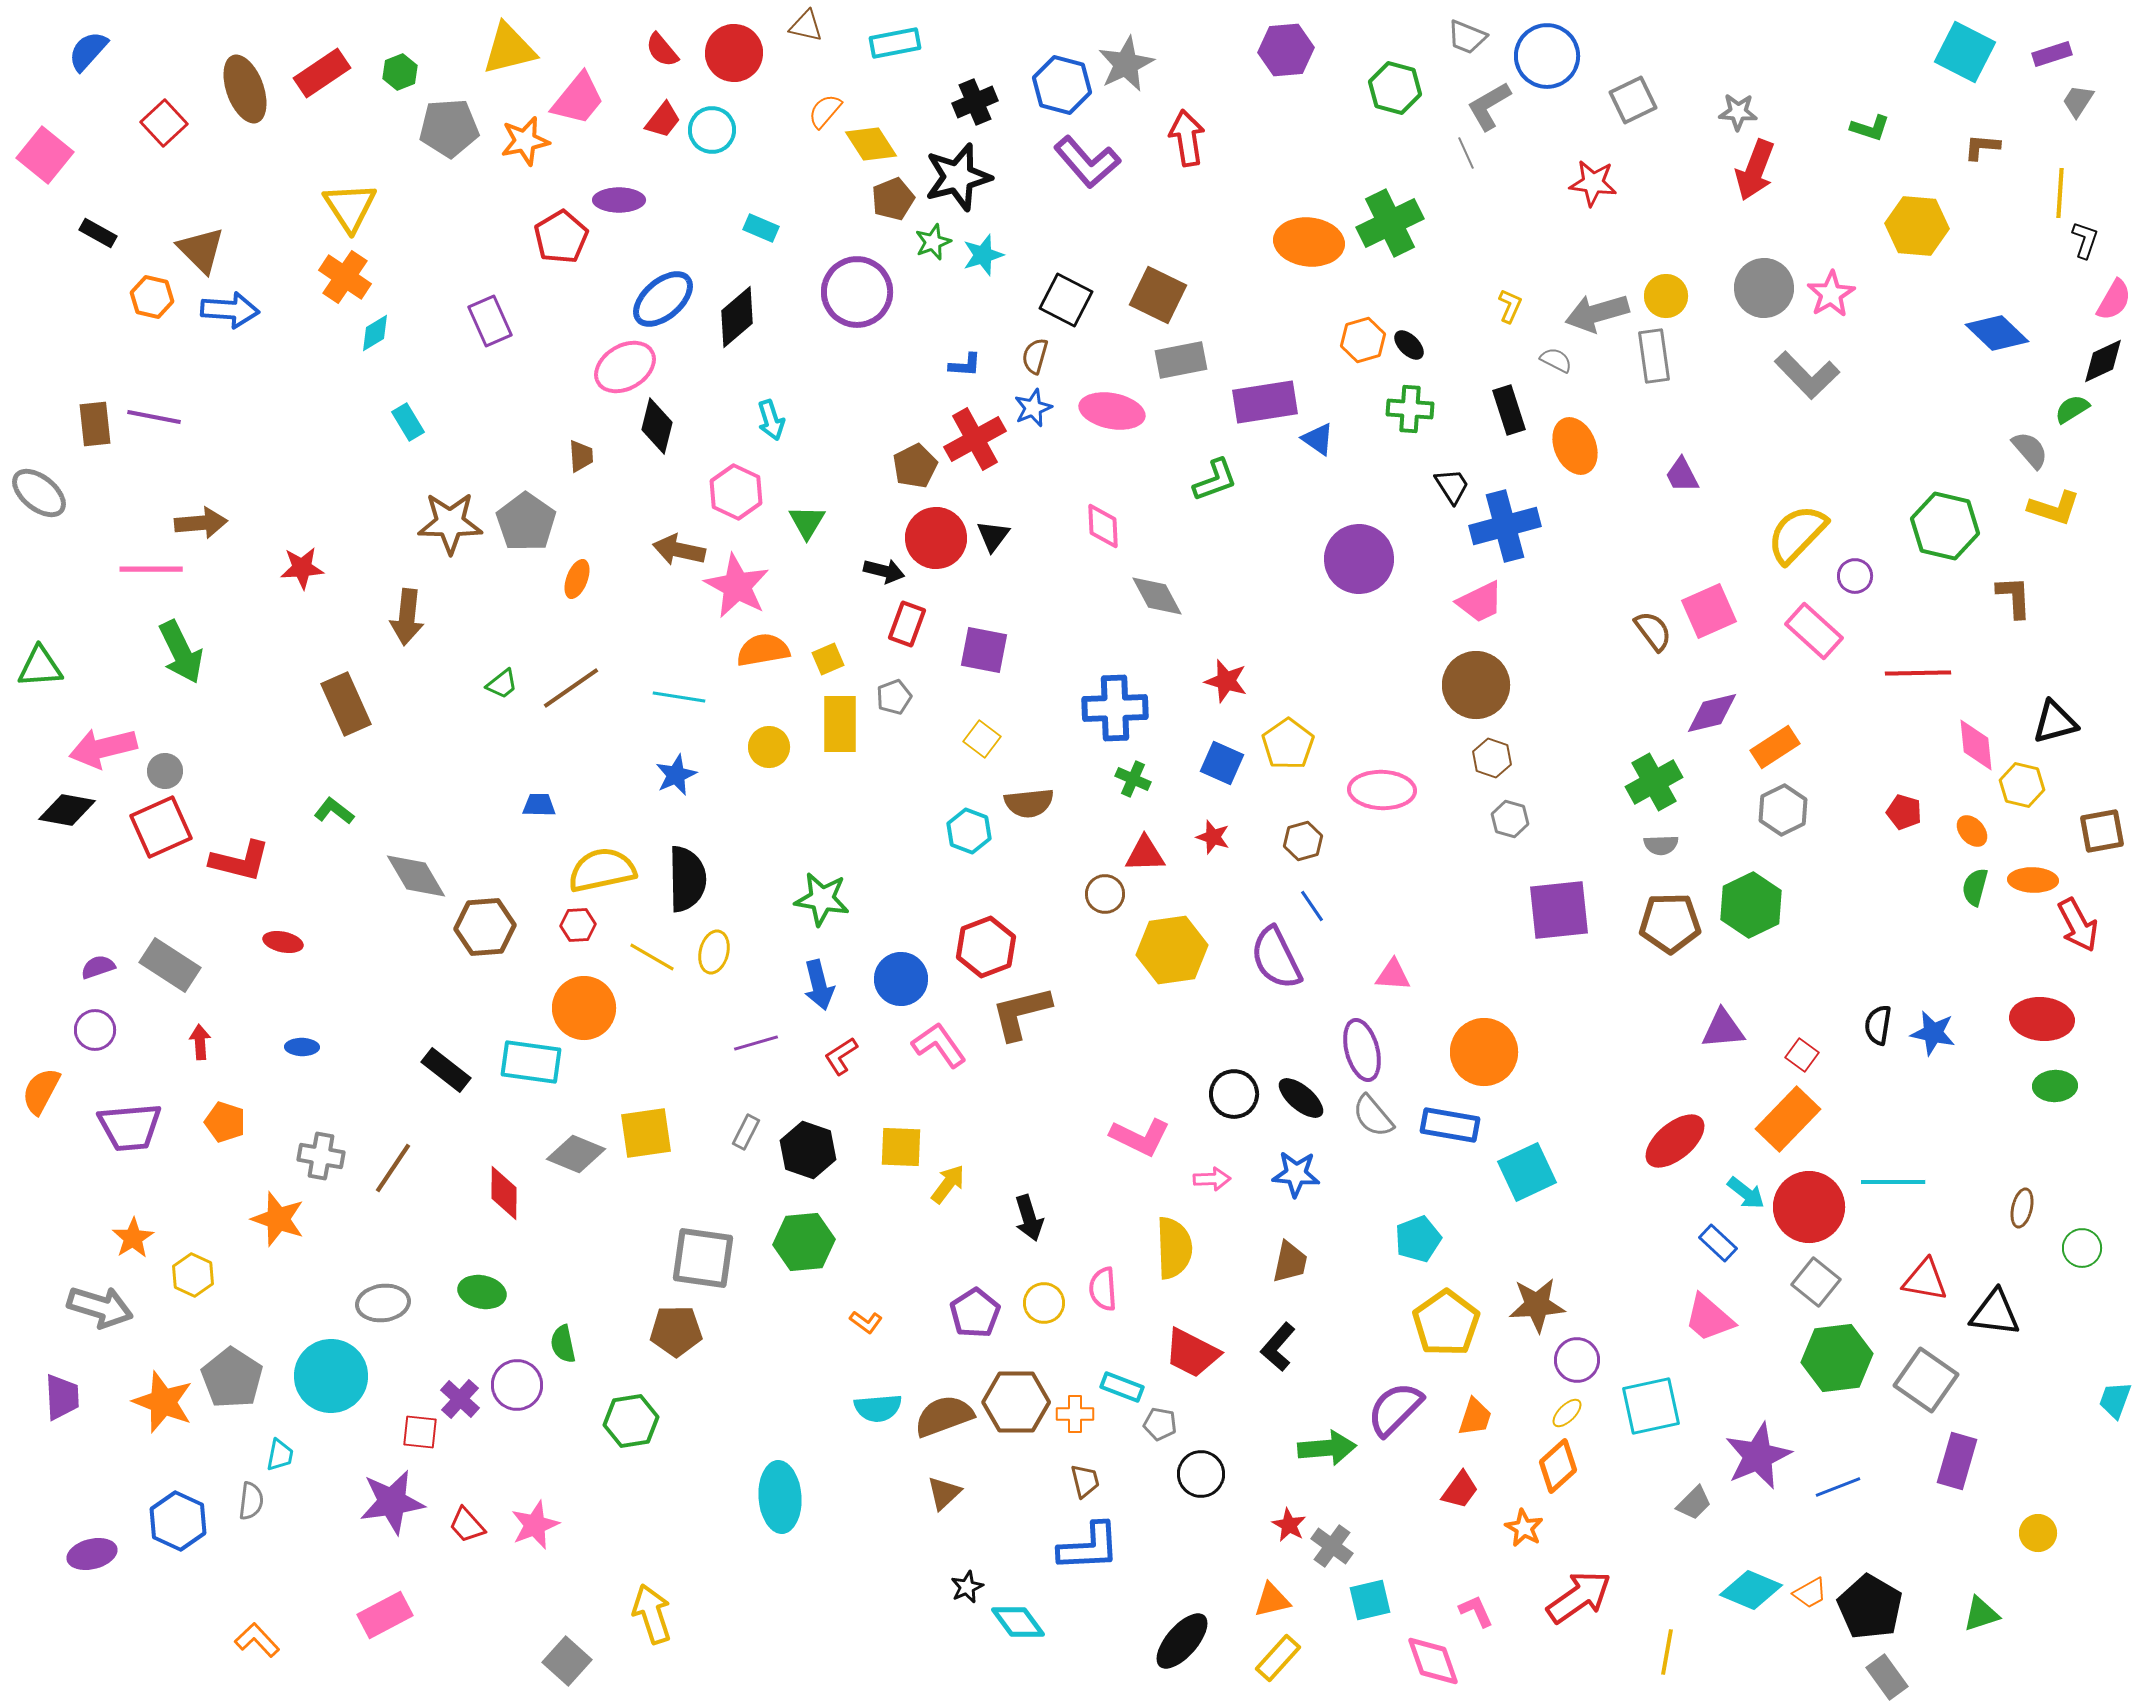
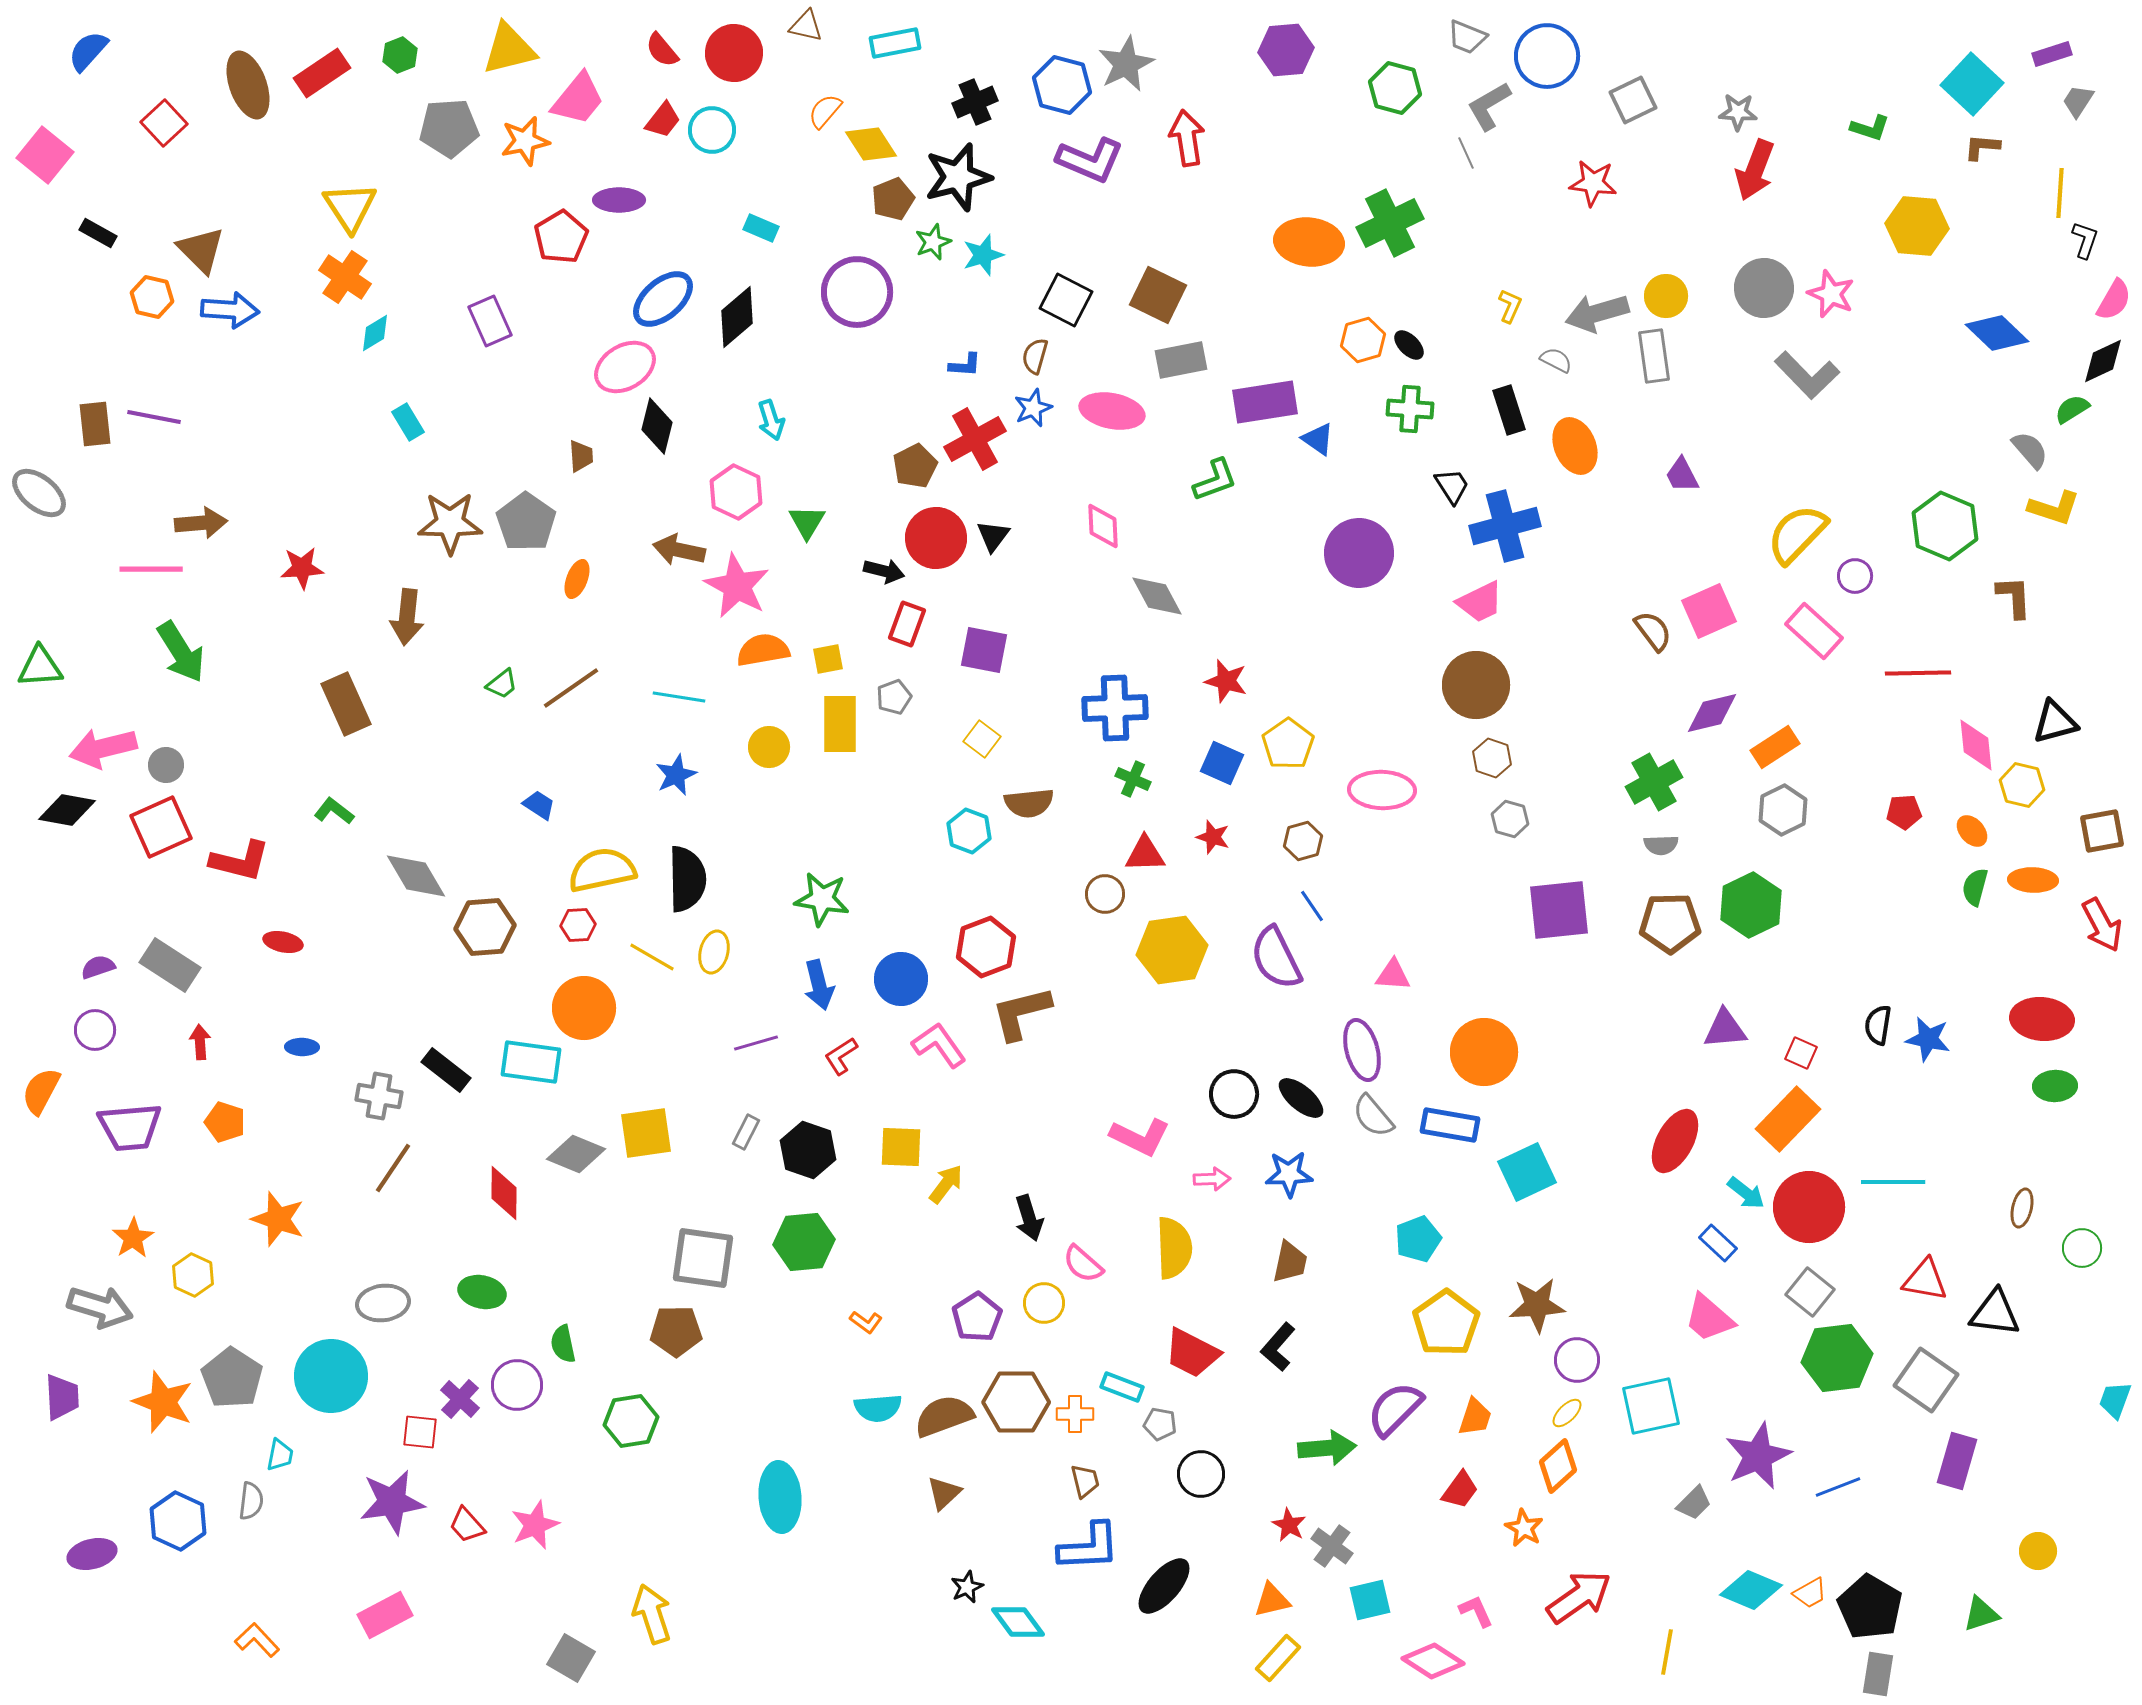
cyan square at (1965, 52): moved 7 px right, 32 px down; rotated 16 degrees clockwise
green hexagon at (400, 72): moved 17 px up
brown ellipse at (245, 89): moved 3 px right, 4 px up
purple L-shape at (1087, 162): moved 3 px right, 2 px up; rotated 26 degrees counterclockwise
pink star at (1831, 294): rotated 18 degrees counterclockwise
green hexagon at (1945, 526): rotated 10 degrees clockwise
purple circle at (1359, 559): moved 6 px up
green arrow at (181, 652): rotated 6 degrees counterclockwise
yellow square at (828, 659): rotated 12 degrees clockwise
gray circle at (165, 771): moved 1 px right, 6 px up
blue trapezoid at (539, 805): rotated 32 degrees clockwise
red pentagon at (1904, 812): rotated 20 degrees counterclockwise
red arrow at (2078, 925): moved 24 px right
purple triangle at (1723, 1029): moved 2 px right
blue star at (1933, 1033): moved 5 px left, 6 px down
red square at (1802, 1055): moved 1 px left, 2 px up; rotated 12 degrees counterclockwise
red ellipse at (1675, 1141): rotated 22 degrees counterclockwise
gray cross at (321, 1156): moved 58 px right, 60 px up
blue star at (1296, 1174): moved 7 px left; rotated 6 degrees counterclockwise
yellow arrow at (948, 1184): moved 2 px left
gray square at (1816, 1282): moved 6 px left, 10 px down
pink semicircle at (1103, 1289): moved 20 px left, 25 px up; rotated 45 degrees counterclockwise
purple pentagon at (975, 1313): moved 2 px right, 4 px down
yellow circle at (2038, 1533): moved 18 px down
black ellipse at (1182, 1641): moved 18 px left, 55 px up
gray square at (567, 1661): moved 4 px right, 3 px up; rotated 12 degrees counterclockwise
pink diamond at (1433, 1661): rotated 38 degrees counterclockwise
gray rectangle at (1887, 1677): moved 9 px left, 3 px up; rotated 45 degrees clockwise
